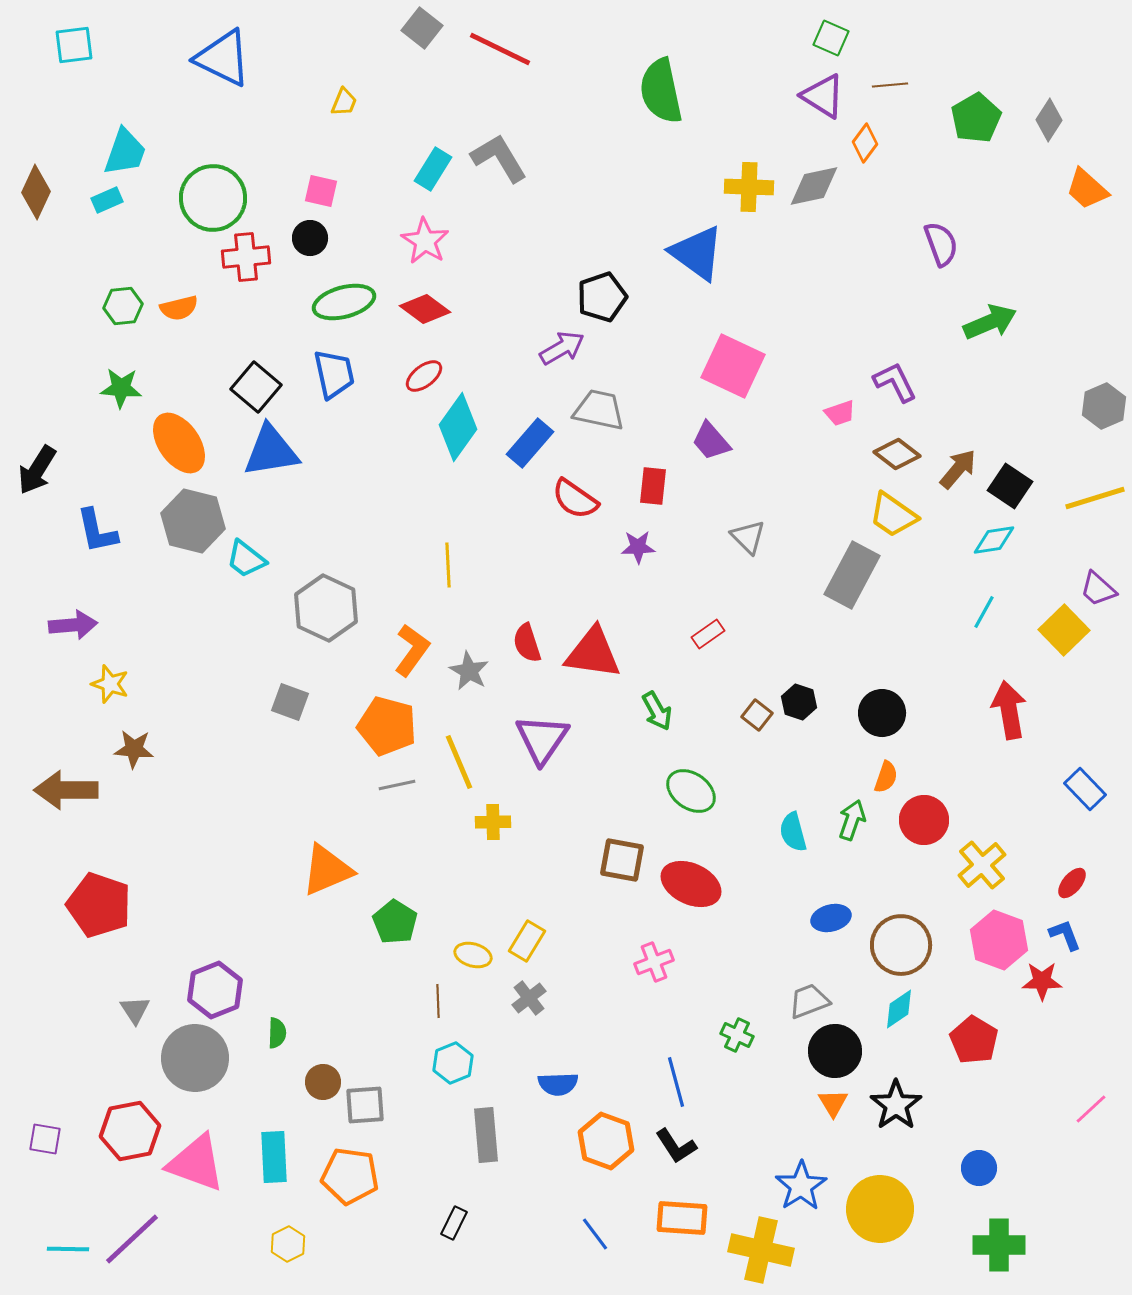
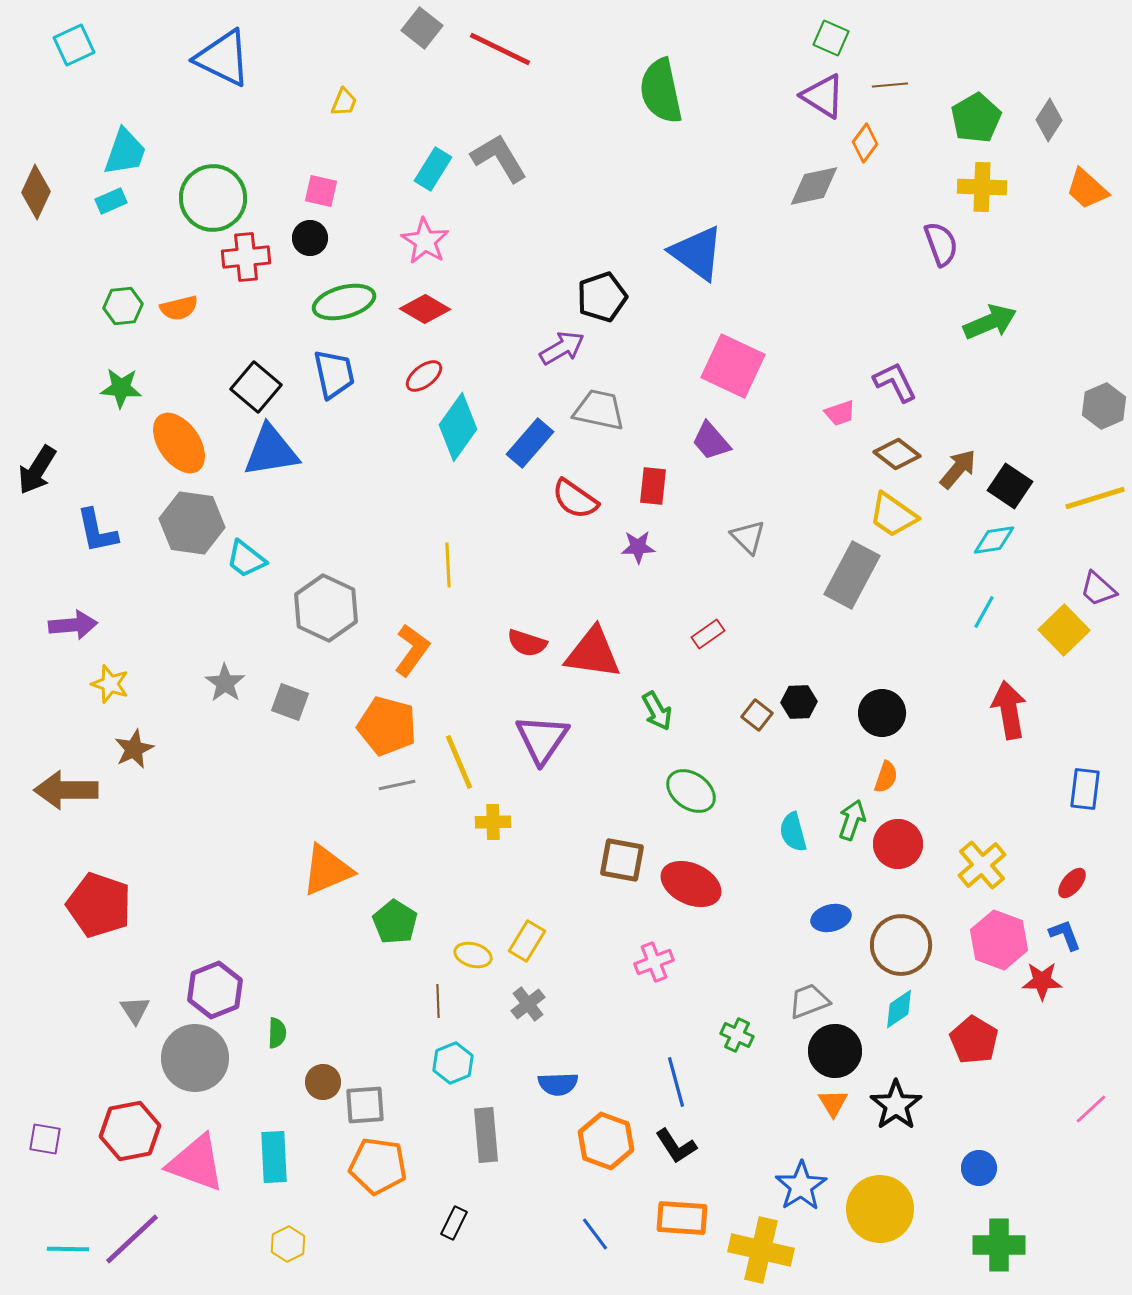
cyan square at (74, 45): rotated 18 degrees counterclockwise
yellow cross at (749, 187): moved 233 px right
cyan rectangle at (107, 200): moved 4 px right, 1 px down
red diamond at (425, 309): rotated 6 degrees counterclockwise
gray hexagon at (193, 521): moved 1 px left, 2 px down; rotated 6 degrees counterclockwise
red semicircle at (527, 643): rotated 54 degrees counterclockwise
gray star at (469, 671): moved 244 px left, 12 px down; rotated 6 degrees clockwise
black hexagon at (799, 702): rotated 20 degrees counterclockwise
brown star at (134, 749): rotated 30 degrees counterclockwise
blue rectangle at (1085, 789): rotated 51 degrees clockwise
red circle at (924, 820): moved 26 px left, 24 px down
gray cross at (529, 998): moved 1 px left, 6 px down
orange pentagon at (350, 1176): moved 28 px right, 10 px up
